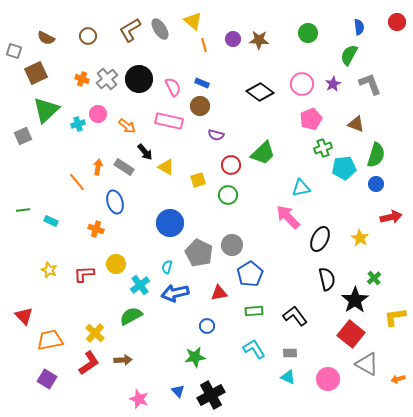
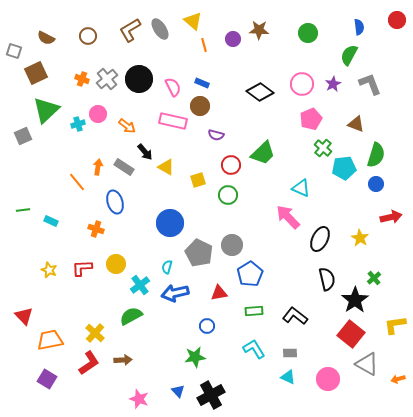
red circle at (397, 22): moved 2 px up
brown star at (259, 40): moved 10 px up
pink rectangle at (169, 121): moved 4 px right
green cross at (323, 148): rotated 30 degrees counterclockwise
cyan triangle at (301, 188): rotated 36 degrees clockwise
red L-shape at (84, 274): moved 2 px left, 6 px up
black L-shape at (295, 316): rotated 15 degrees counterclockwise
yellow L-shape at (395, 317): moved 8 px down
